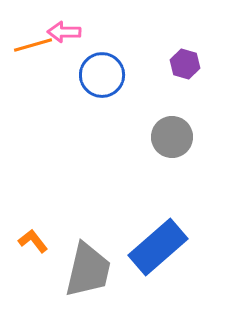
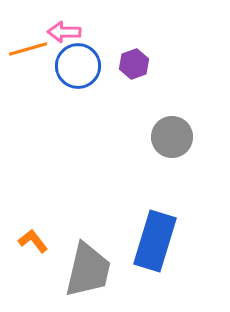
orange line: moved 5 px left, 4 px down
purple hexagon: moved 51 px left; rotated 24 degrees clockwise
blue circle: moved 24 px left, 9 px up
blue rectangle: moved 3 px left, 6 px up; rotated 32 degrees counterclockwise
